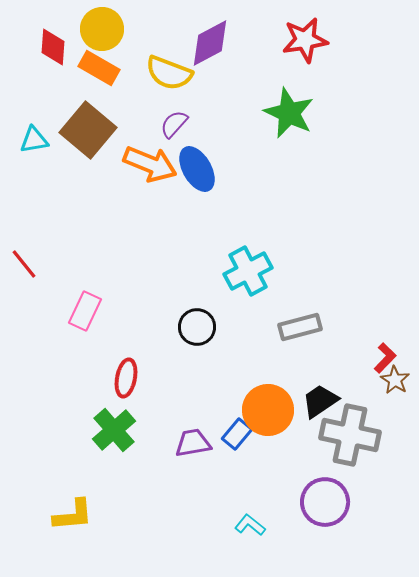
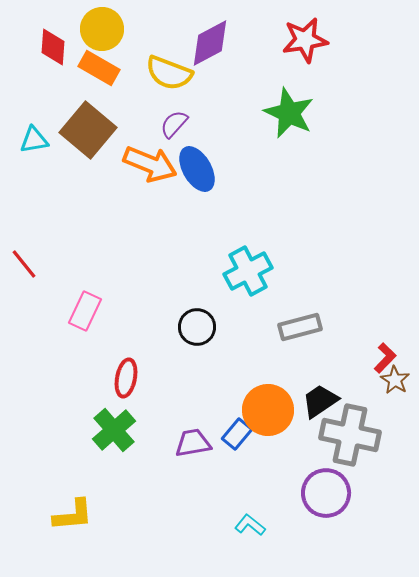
purple circle: moved 1 px right, 9 px up
